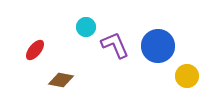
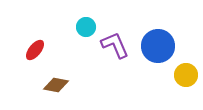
yellow circle: moved 1 px left, 1 px up
brown diamond: moved 5 px left, 5 px down
